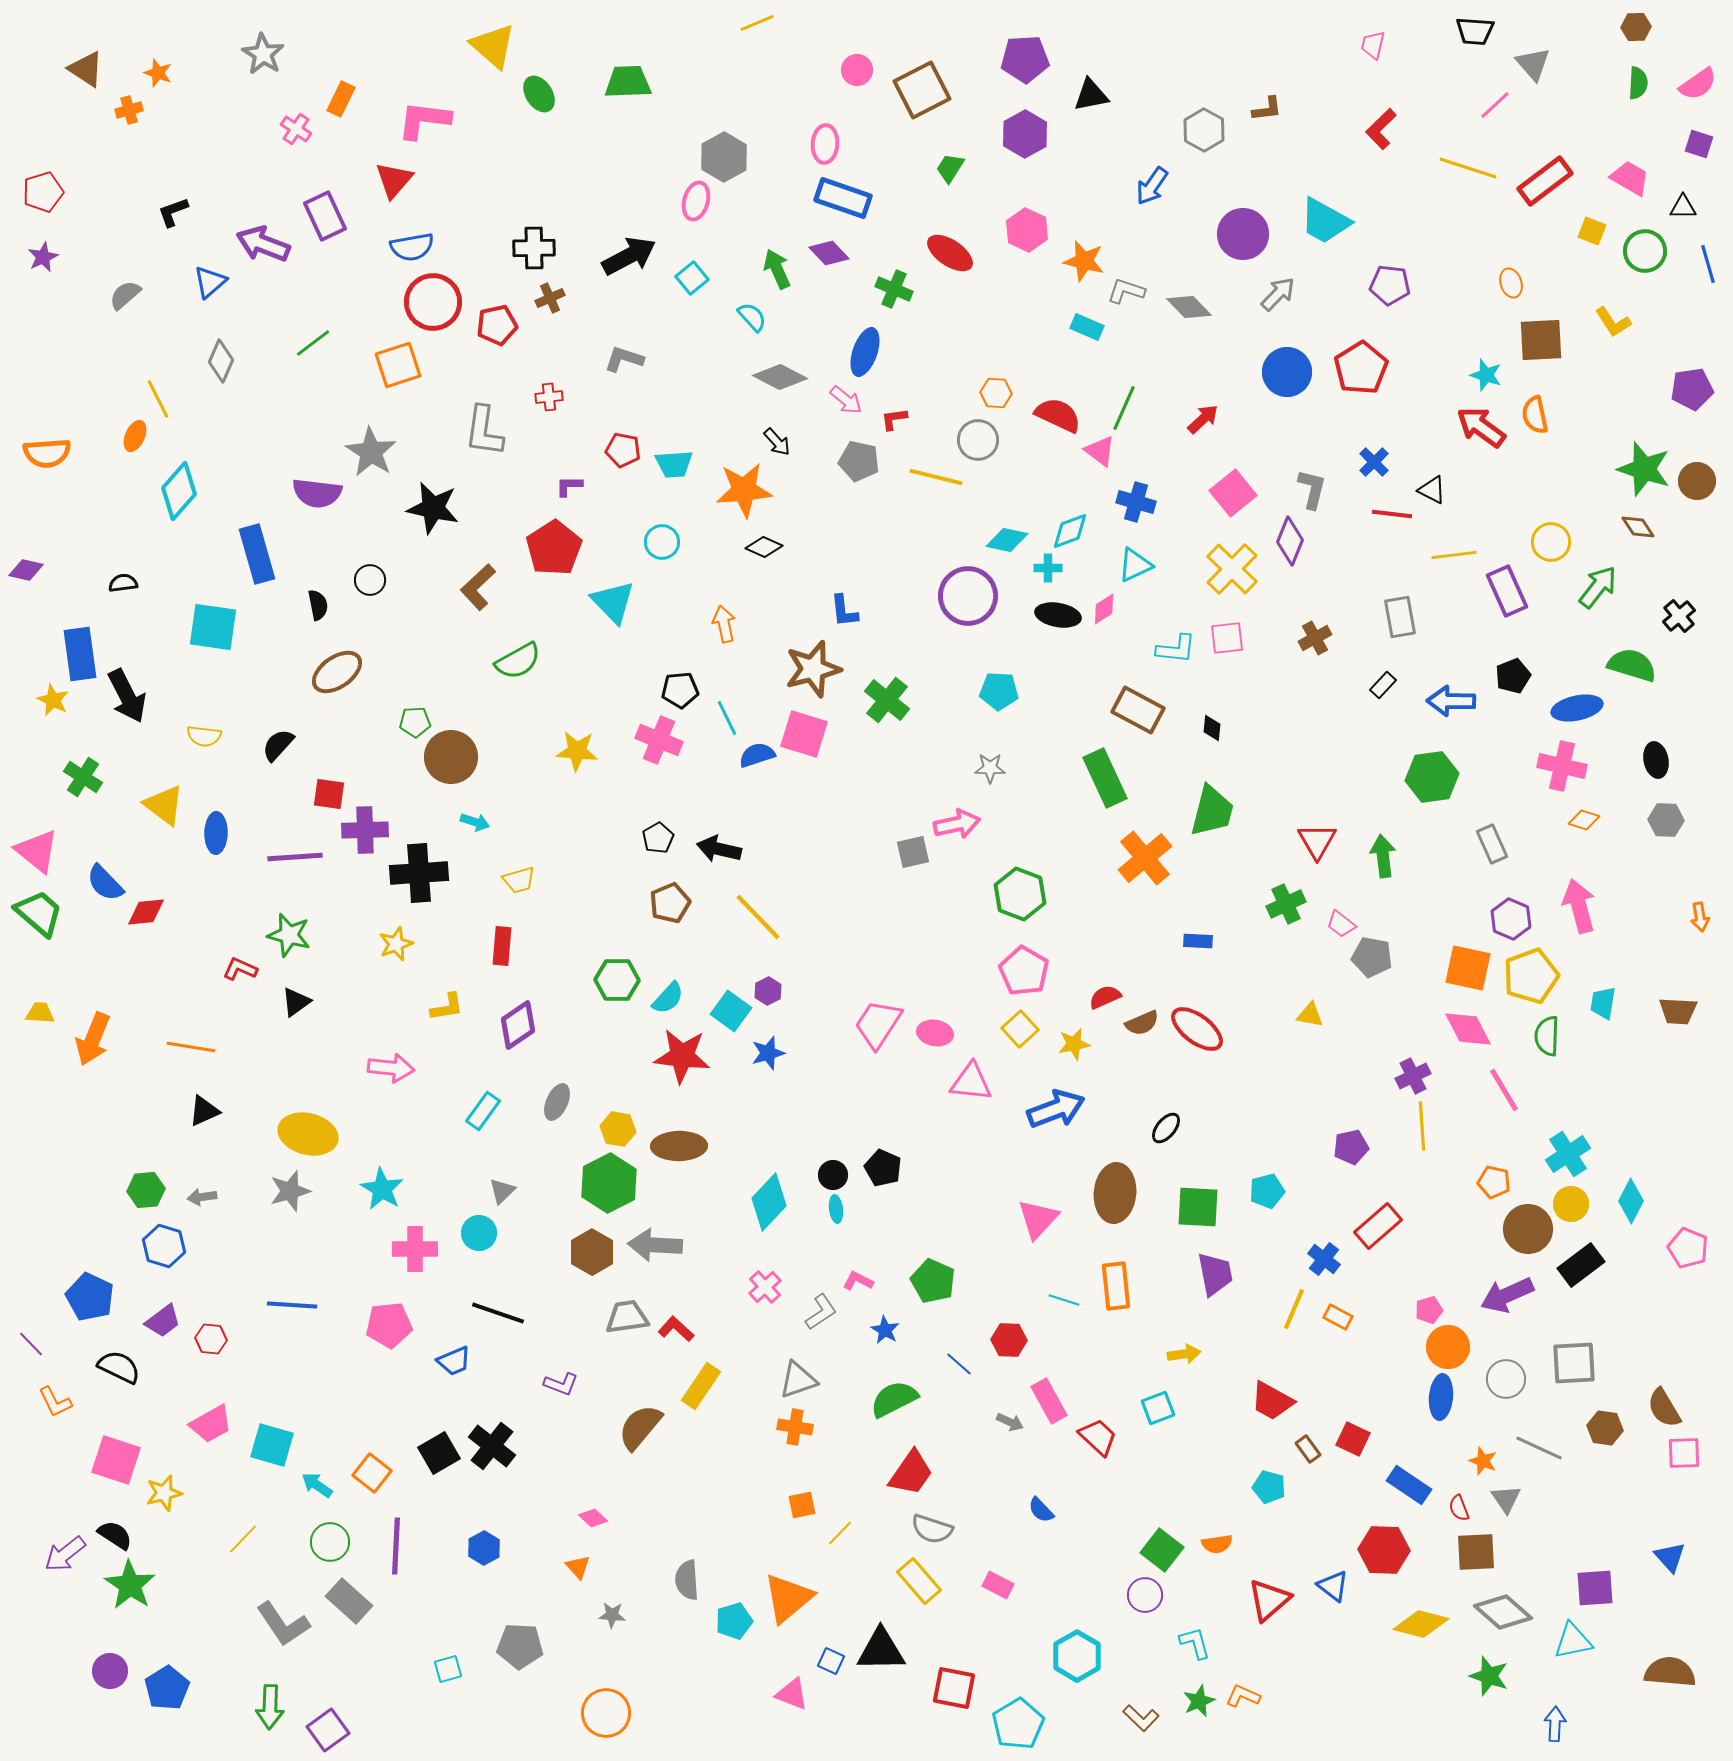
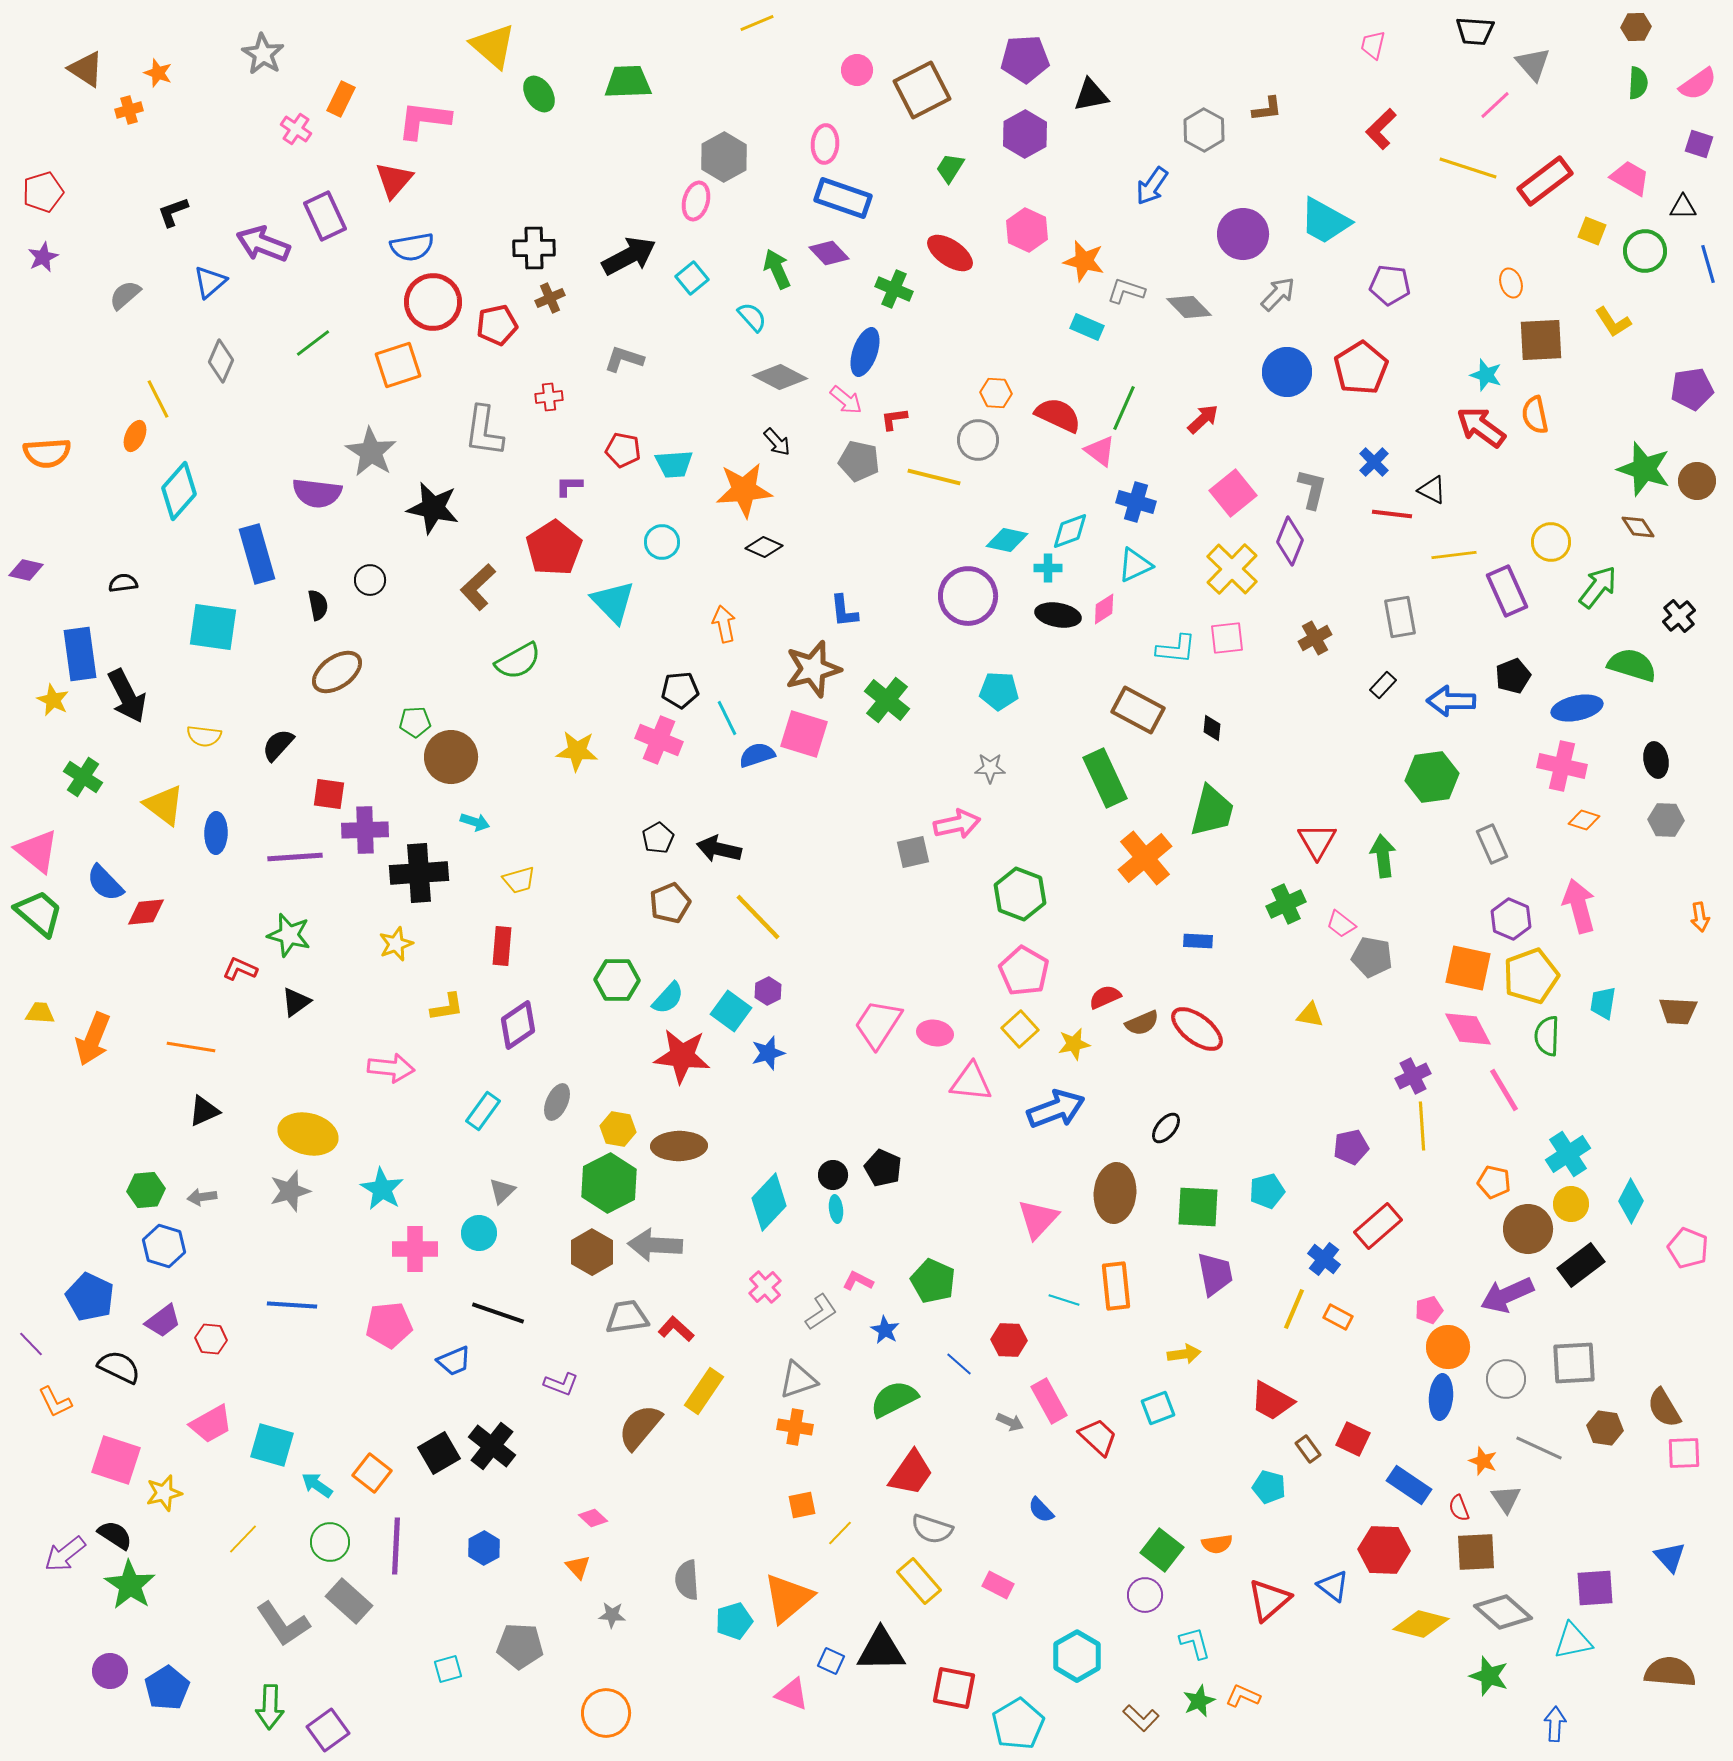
yellow line at (936, 477): moved 2 px left
yellow rectangle at (701, 1386): moved 3 px right, 5 px down
